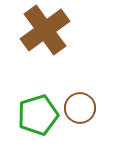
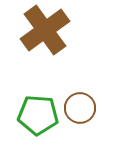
green pentagon: rotated 21 degrees clockwise
